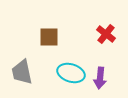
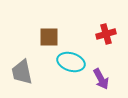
red cross: rotated 36 degrees clockwise
cyan ellipse: moved 11 px up
purple arrow: moved 1 px right, 1 px down; rotated 35 degrees counterclockwise
